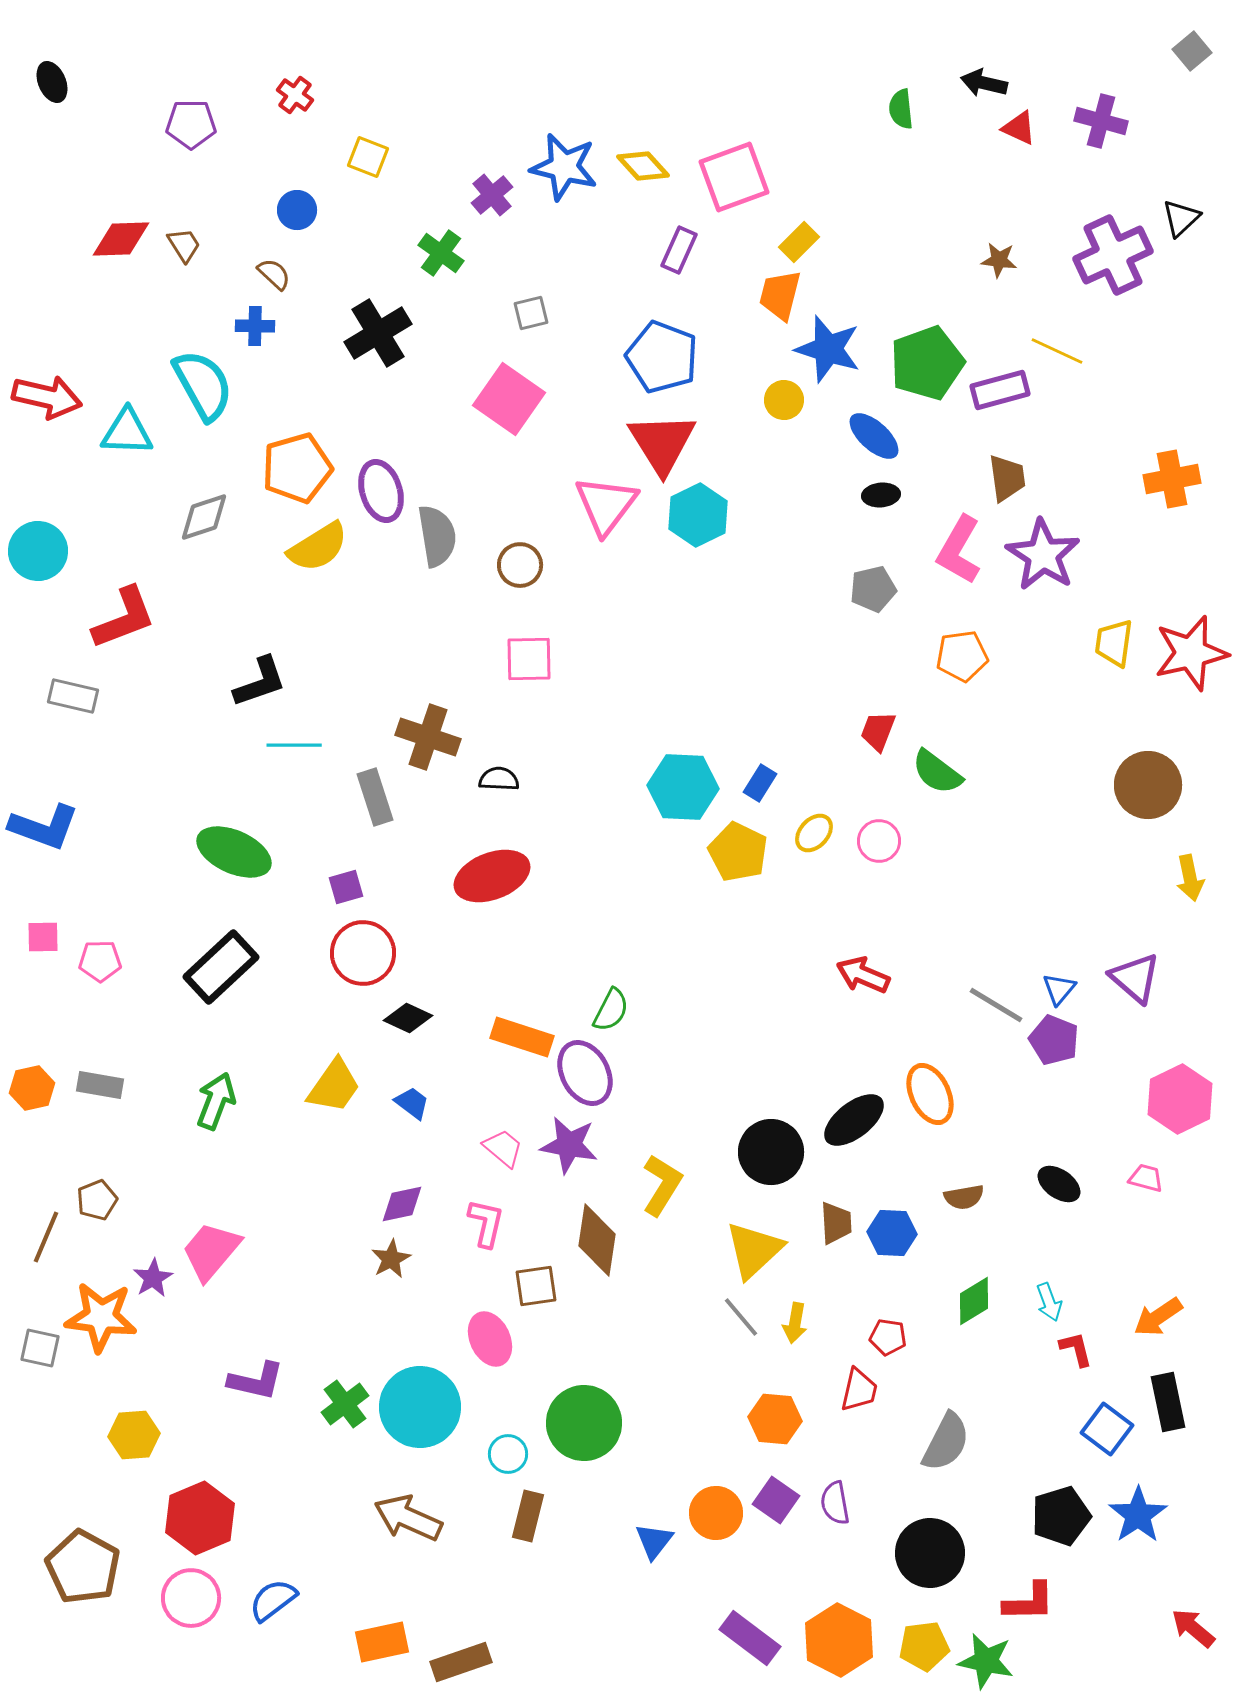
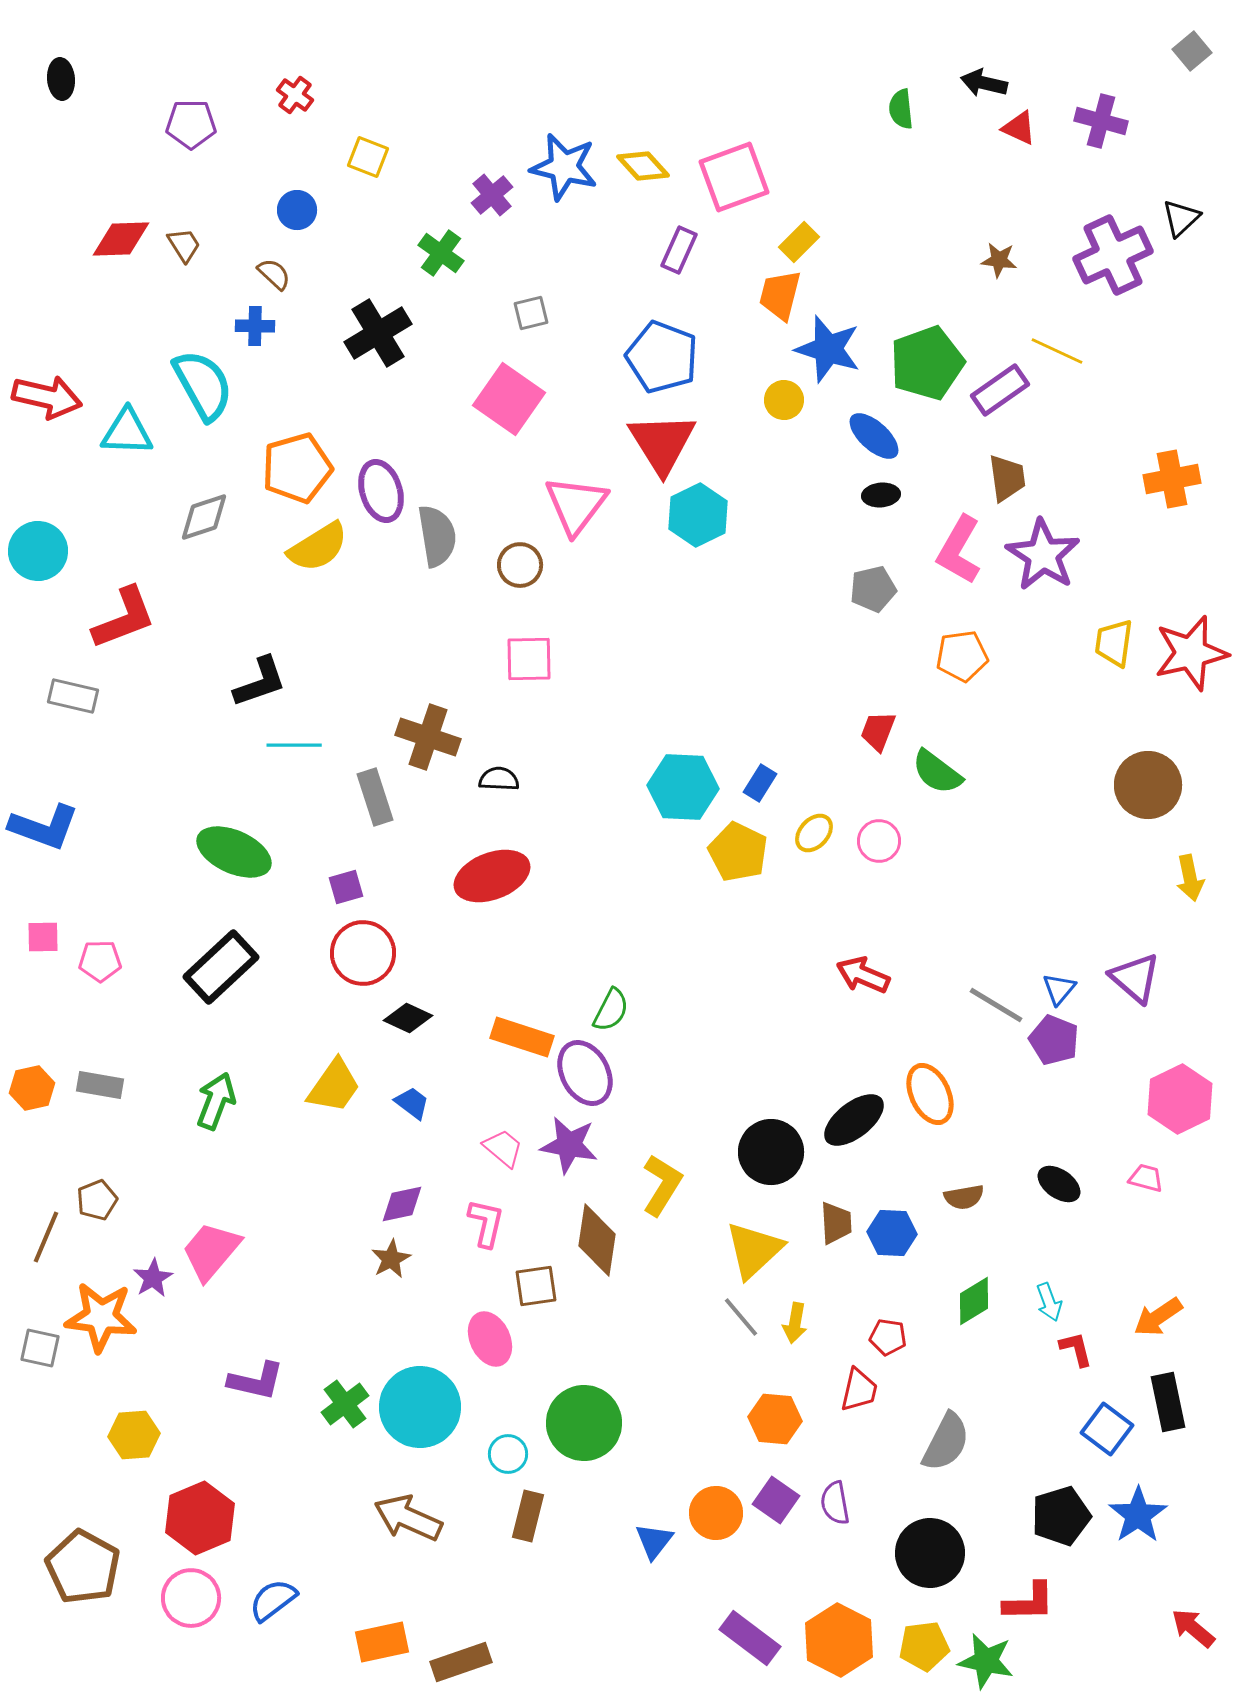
black ellipse at (52, 82): moved 9 px right, 3 px up; rotated 18 degrees clockwise
purple rectangle at (1000, 390): rotated 20 degrees counterclockwise
pink triangle at (606, 505): moved 30 px left
